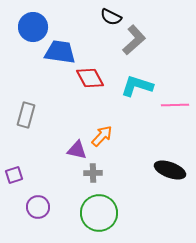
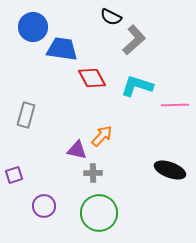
blue trapezoid: moved 2 px right, 3 px up
red diamond: moved 2 px right
purple circle: moved 6 px right, 1 px up
